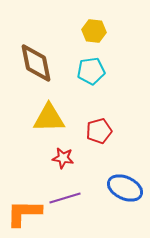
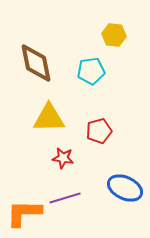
yellow hexagon: moved 20 px right, 4 px down
